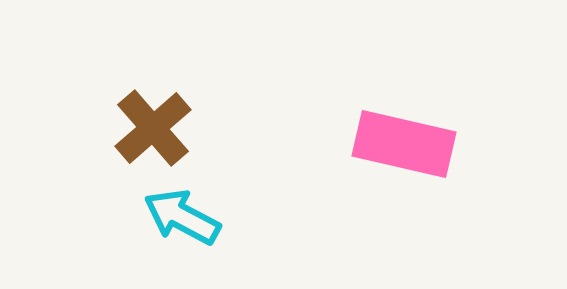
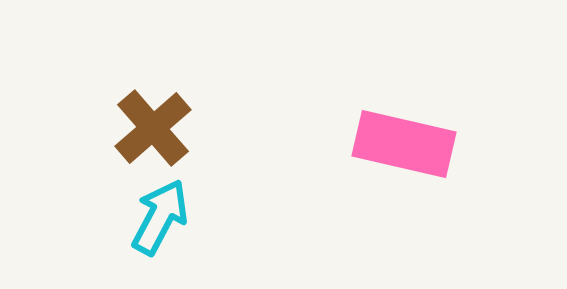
cyan arrow: moved 22 px left; rotated 90 degrees clockwise
